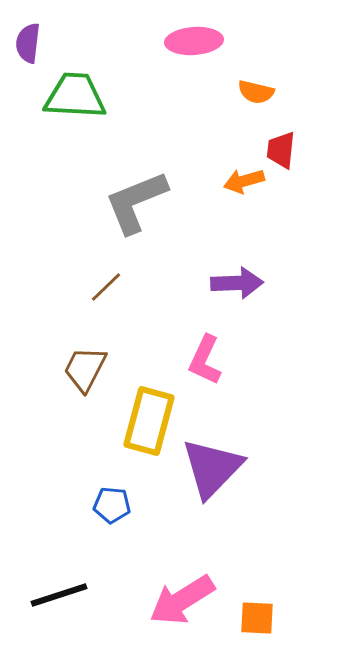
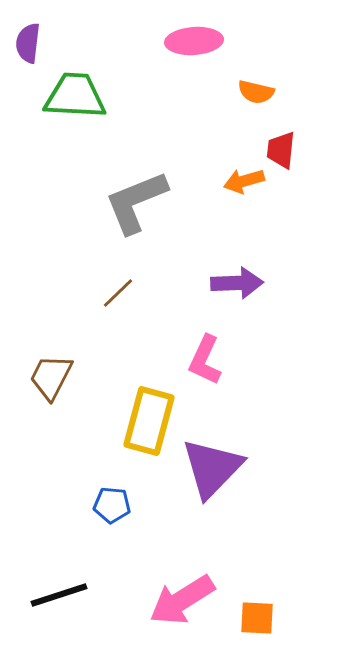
brown line: moved 12 px right, 6 px down
brown trapezoid: moved 34 px left, 8 px down
